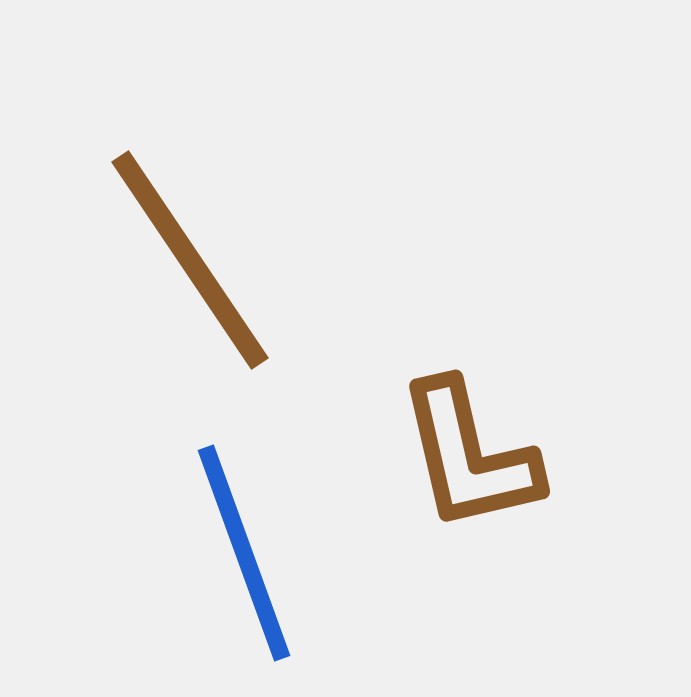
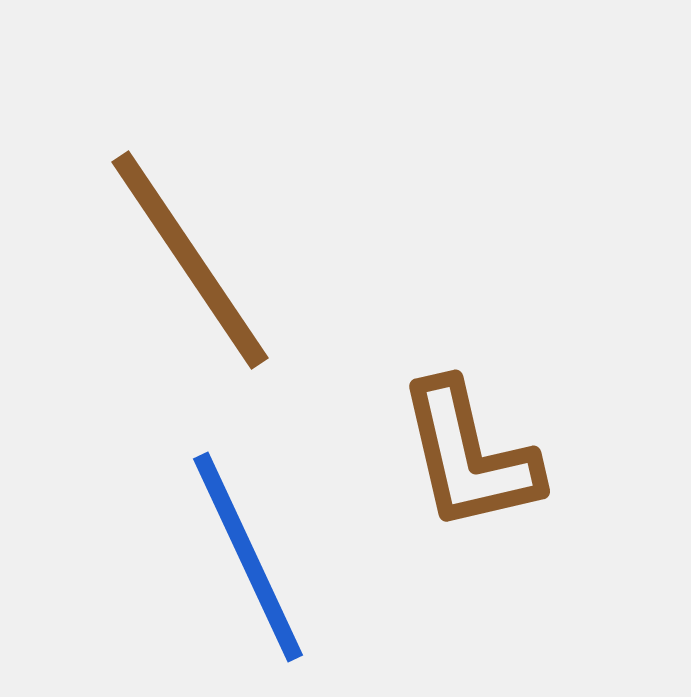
blue line: moved 4 px right, 4 px down; rotated 5 degrees counterclockwise
